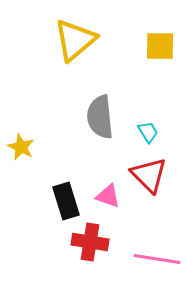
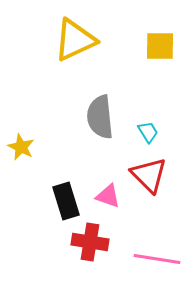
yellow triangle: rotated 15 degrees clockwise
